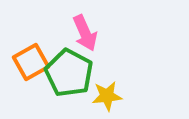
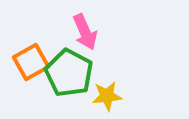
pink arrow: moved 1 px up
